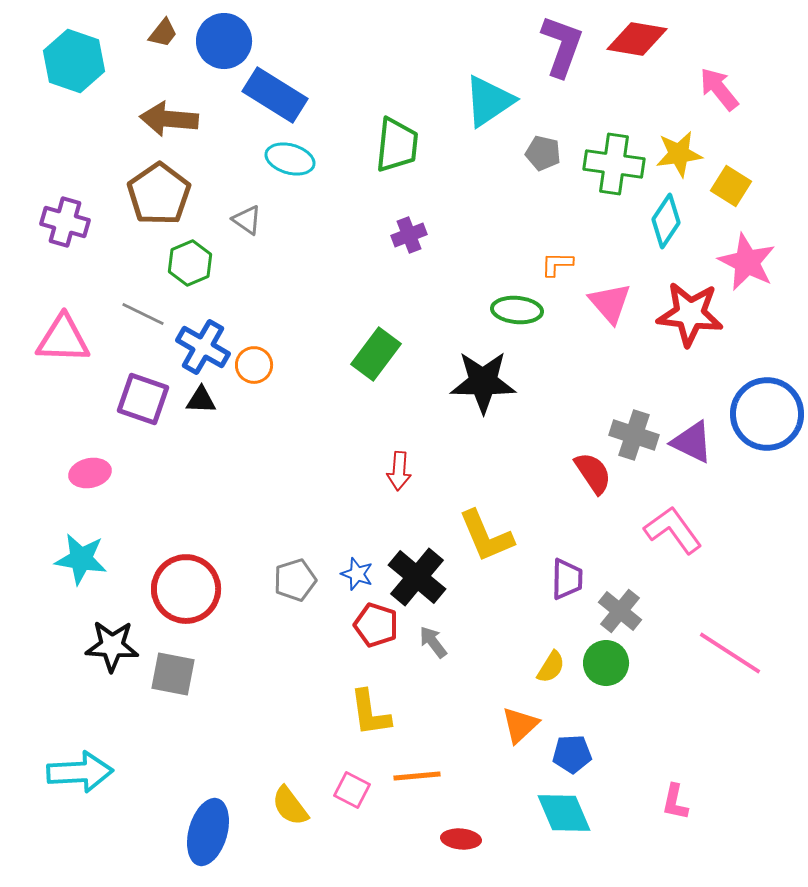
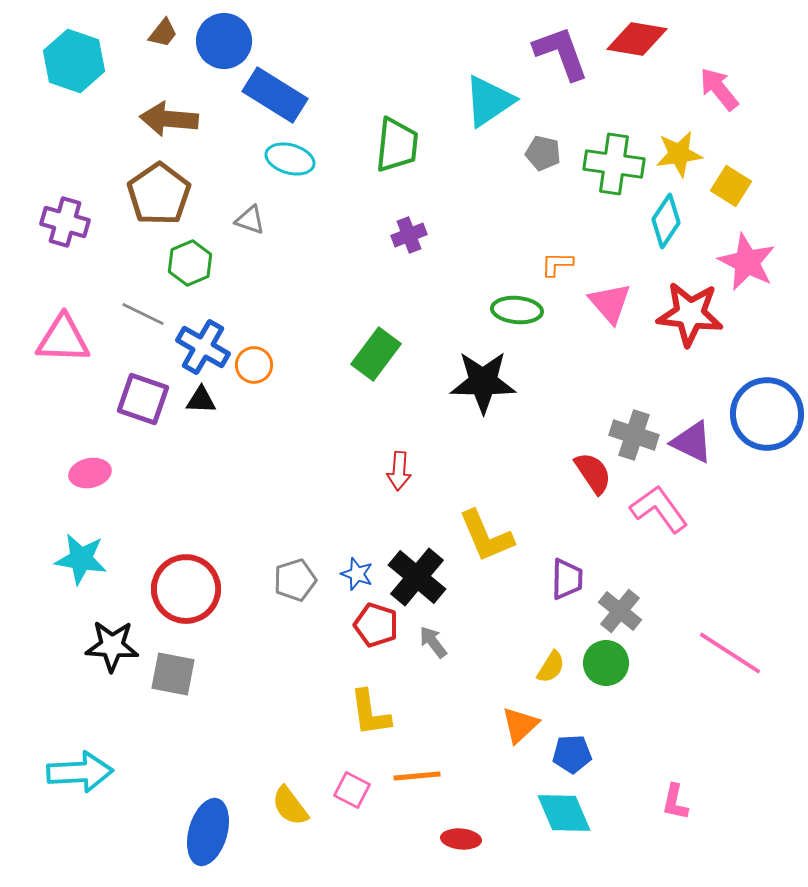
purple L-shape at (562, 46): moved 1 px left, 7 px down; rotated 40 degrees counterclockwise
gray triangle at (247, 220): moved 3 px right; rotated 16 degrees counterclockwise
pink L-shape at (673, 530): moved 14 px left, 21 px up
